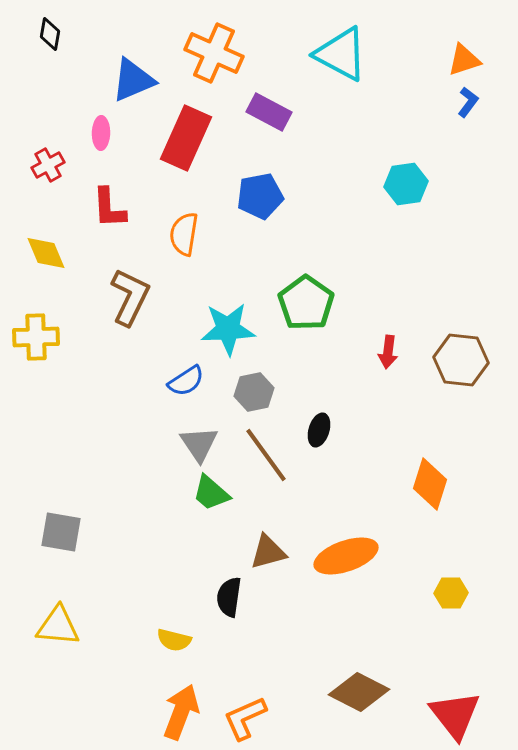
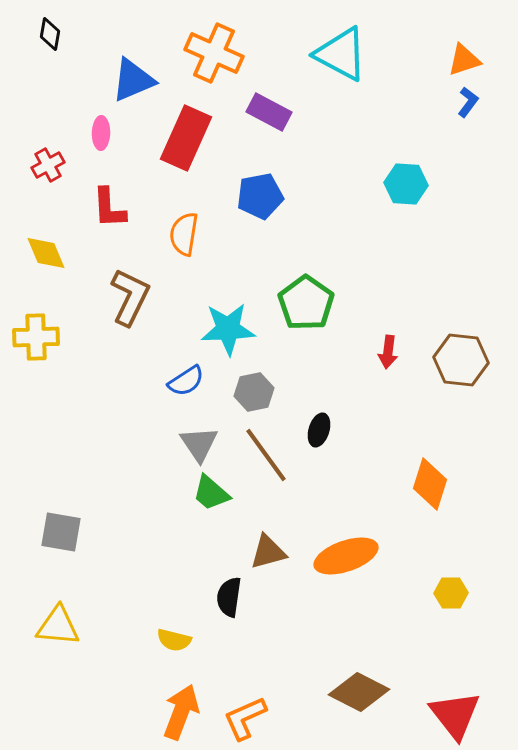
cyan hexagon: rotated 12 degrees clockwise
